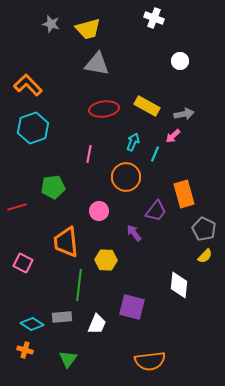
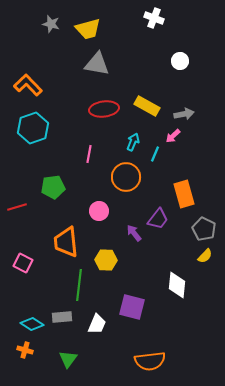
purple trapezoid: moved 2 px right, 8 px down
white diamond: moved 2 px left
